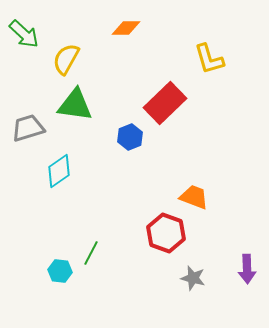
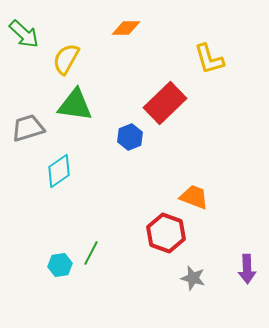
cyan hexagon: moved 6 px up; rotated 15 degrees counterclockwise
